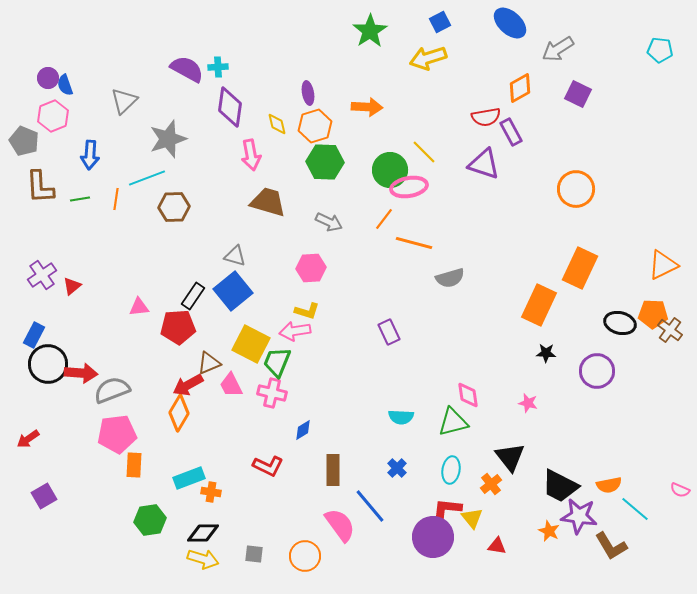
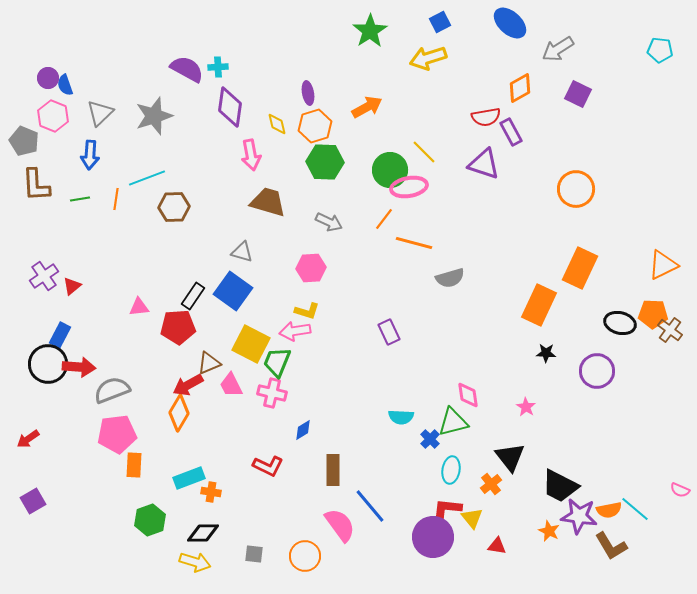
gray triangle at (124, 101): moved 24 px left, 12 px down
orange arrow at (367, 107): rotated 32 degrees counterclockwise
pink hexagon at (53, 116): rotated 16 degrees counterclockwise
gray star at (168, 139): moved 14 px left, 23 px up
brown L-shape at (40, 187): moved 4 px left, 2 px up
gray triangle at (235, 256): moved 7 px right, 4 px up
purple cross at (42, 275): moved 2 px right, 1 px down
blue square at (233, 291): rotated 15 degrees counterclockwise
blue rectangle at (34, 335): moved 26 px right
red arrow at (81, 373): moved 2 px left, 6 px up
pink star at (528, 403): moved 2 px left, 4 px down; rotated 18 degrees clockwise
blue cross at (397, 468): moved 33 px right, 29 px up
orange semicircle at (609, 485): moved 25 px down
purple square at (44, 496): moved 11 px left, 5 px down
green hexagon at (150, 520): rotated 12 degrees counterclockwise
yellow arrow at (203, 559): moved 8 px left, 3 px down
